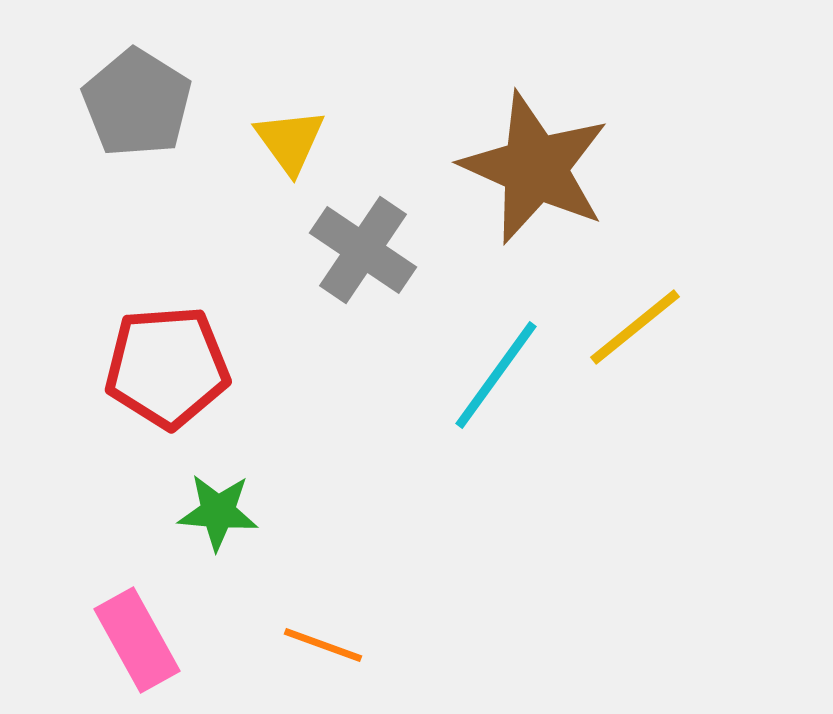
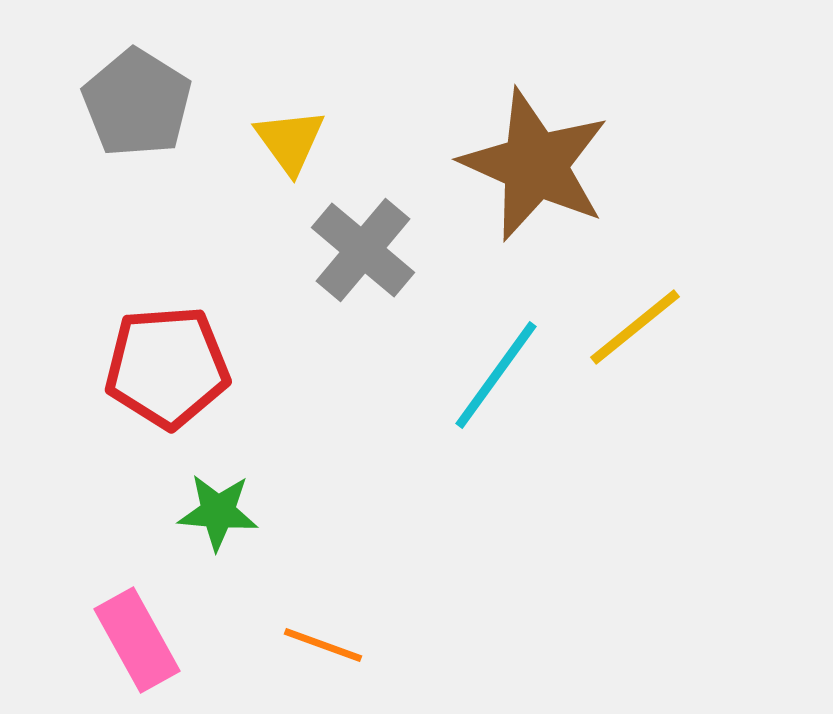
brown star: moved 3 px up
gray cross: rotated 6 degrees clockwise
